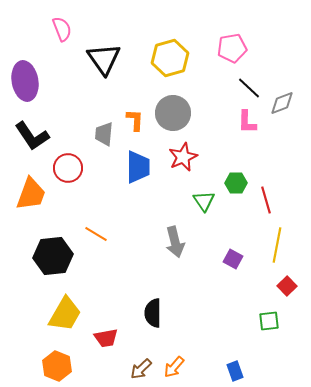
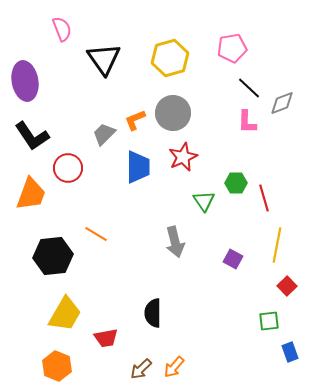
orange L-shape: rotated 115 degrees counterclockwise
gray trapezoid: rotated 40 degrees clockwise
red line: moved 2 px left, 2 px up
blue rectangle: moved 55 px right, 19 px up
